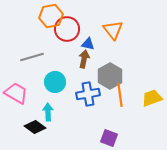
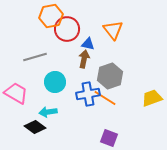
gray line: moved 3 px right
gray hexagon: rotated 10 degrees clockwise
orange line: moved 15 px left, 3 px down; rotated 50 degrees counterclockwise
cyan arrow: rotated 96 degrees counterclockwise
